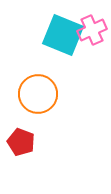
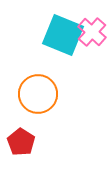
pink cross: moved 2 px down; rotated 24 degrees counterclockwise
red pentagon: rotated 12 degrees clockwise
